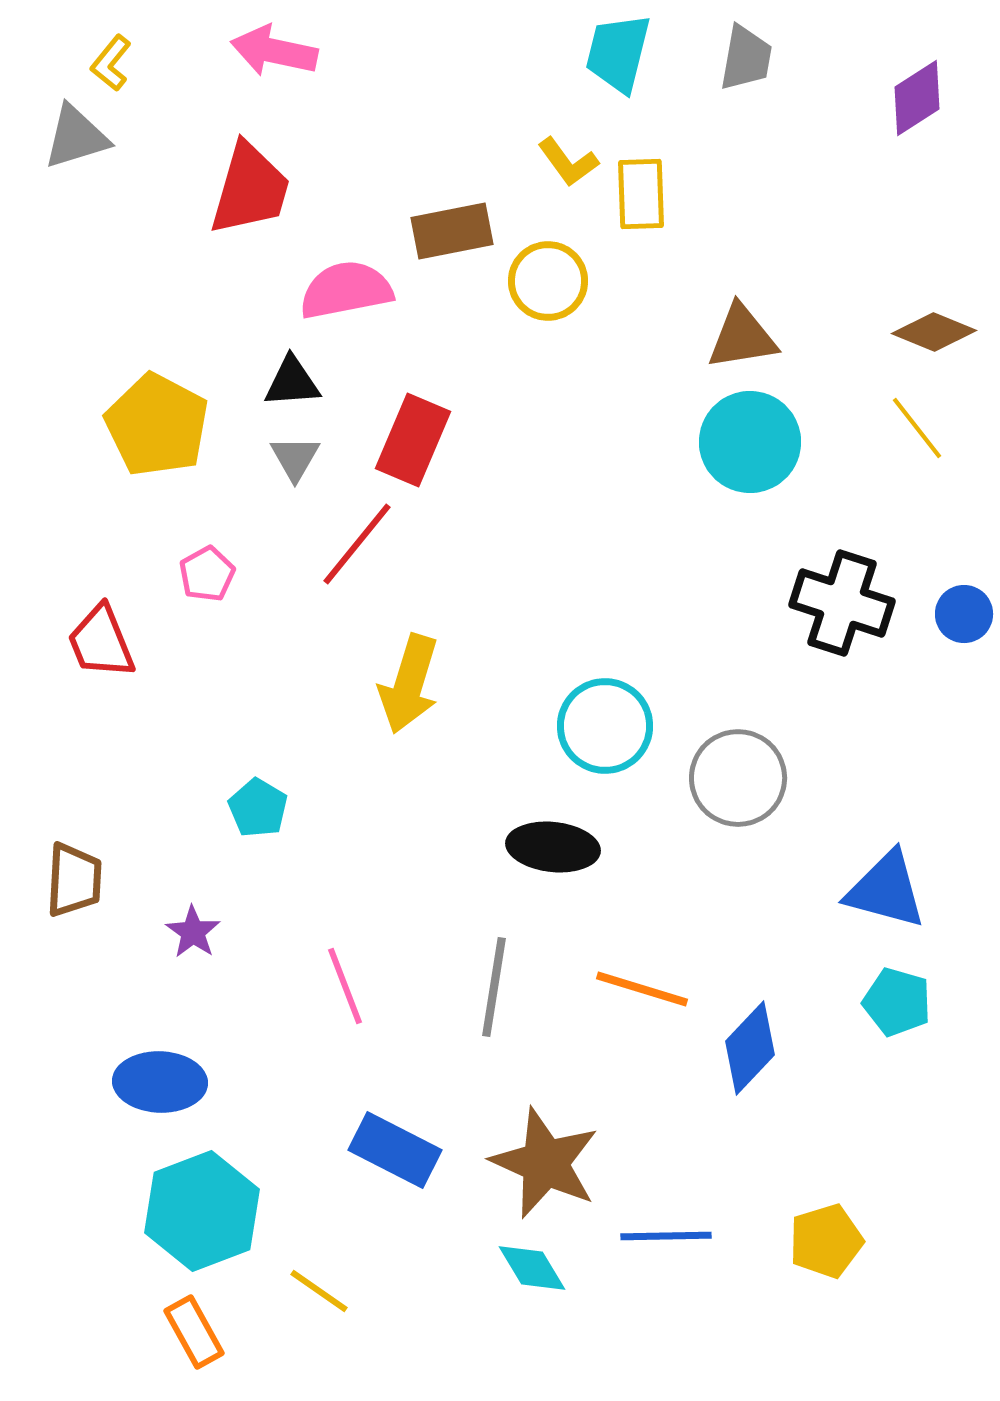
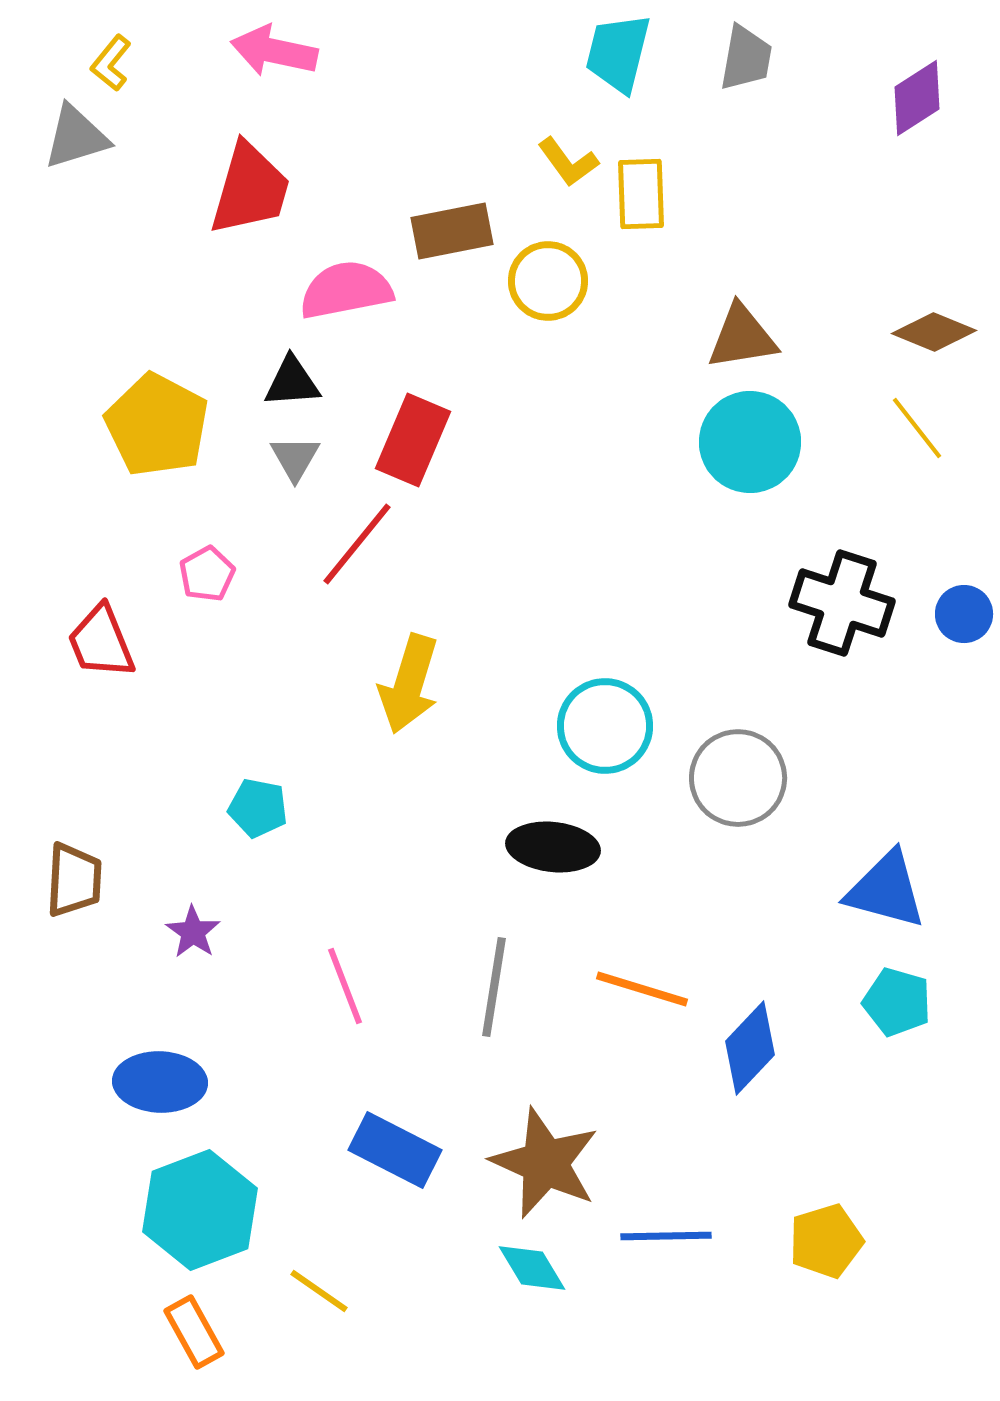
cyan pentagon at (258, 808): rotated 20 degrees counterclockwise
cyan hexagon at (202, 1211): moved 2 px left, 1 px up
